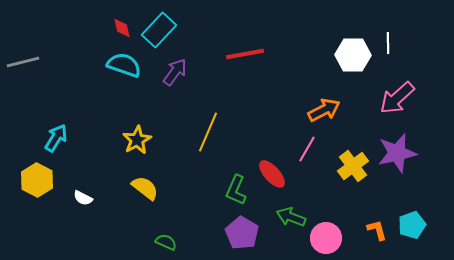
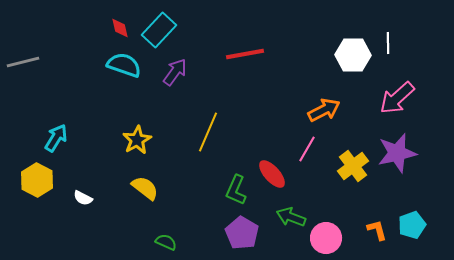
red diamond: moved 2 px left
